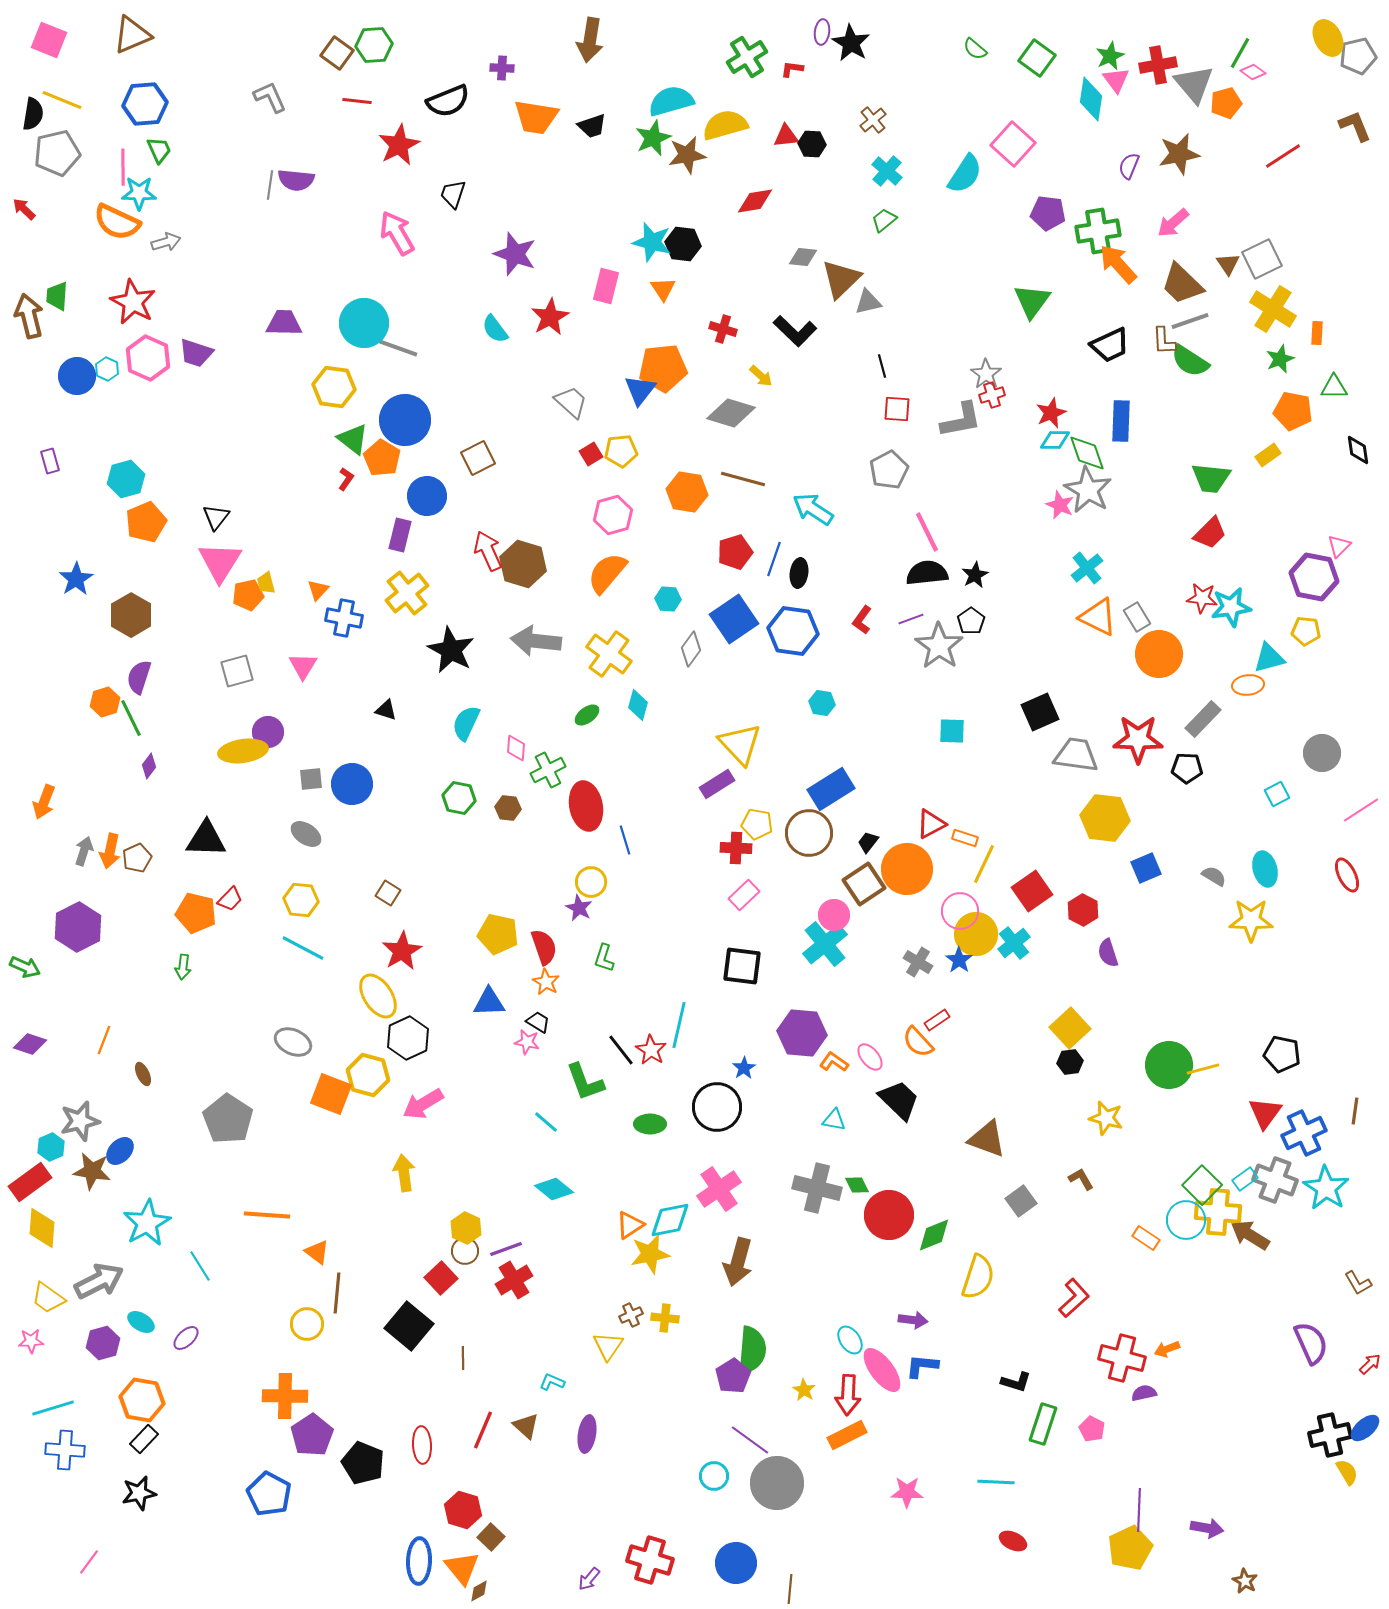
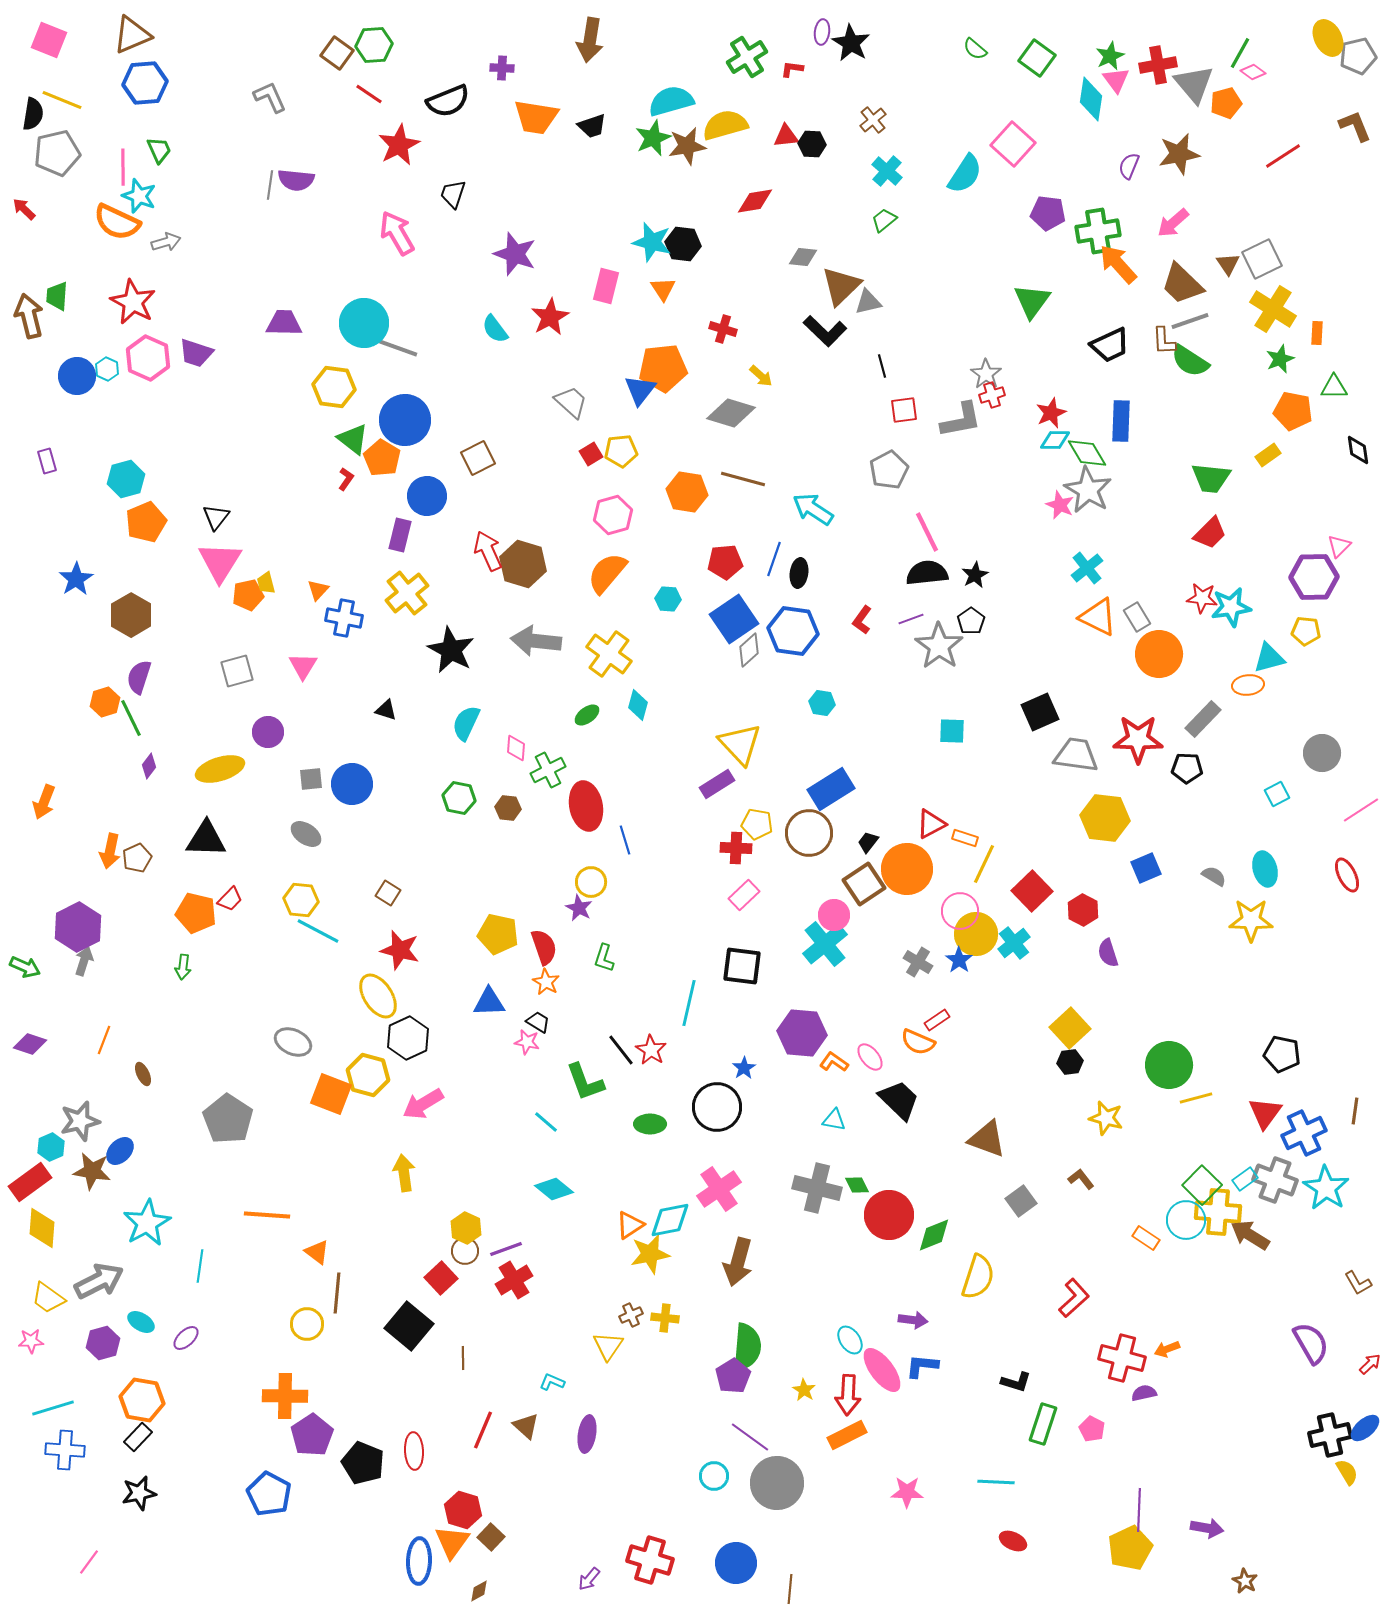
red line at (357, 101): moved 12 px right, 7 px up; rotated 28 degrees clockwise
blue hexagon at (145, 104): moved 21 px up
brown star at (687, 155): moved 9 px up
cyan star at (139, 193): moved 3 px down; rotated 20 degrees clockwise
brown triangle at (841, 279): moved 7 px down
black L-shape at (795, 331): moved 30 px right
red square at (897, 409): moved 7 px right, 1 px down; rotated 12 degrees counterclockwise
green diamond at (1087, 453): rotated 12 degrees counterclockwise
purple rectangle at (50, 461): moved 3 px left
red pentagon at (735, 552): moved 10 px left, 10 px down; rotated 12 degrees clockwise
purple hexagon at (1314, 577): rotated 12 degrees counterclockwise
gray diamond at (691, 649): moved 58 px right, 1 px down; rotated 12 degrees clockwise
yellow ellipse at (243, 751): moved 23 px left, 18 px down; rotated 9 degrees counterclockwise
gray arrow at (84, 851): moved 110 px down
red square at (1032, 891): rotated 9 degrees counterclockwise
cyan line at (303, 948): moved 15 px right, 17 px up
red star at (402, 951): moved 2 px left, 1 px up; rotated 27 degrees counterclockwise
cyan line at (679, 1025): moved 10 px right, 22 px up
orange semicircle at (918, 1042): rotated 24 degrees counterclockwise
yellow line at (1203, 1069): moved 7 px left, 29 px down
brown L-shape at (1081, 1179): rotated 8 degrees counterclockwise
cyan line at (200, 1266): rotated 40 degrees clockwise
purple semicircle at (1311, 1343): rotated 6 degrees counterclockwise
green semicircle at (752, 1350): moved 5 px left, 3 px up
black rectangle at (144, 1439): moved 6 px left, 2 px up
purple line at (750, 1440): moved 3 px up
red ellipse at (422, 1445): moved 8 px left, 6 px down
orange triangle at (462, 1568): moved 10 px left, 26 px up; rotated 15 degrees clockwise
